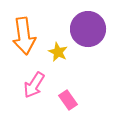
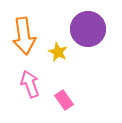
pink arrow: moved 4 px left, 1 px up; rotated 128 degrees clockwise
pink rectangle: moved 4 px left
